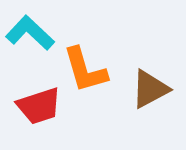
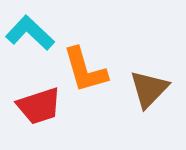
brown triangle: moved 1 px left; rotated 18 degrees counterclockwise
